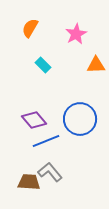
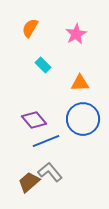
orange triangle: moved 16 px left, 18 px down
blue circle: moved 3 px right
brown trapezoid: rotated 45 degrees counterclockwise
